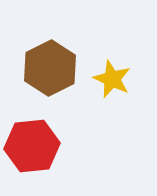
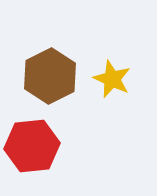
brown hexagon: moved 8 px down
